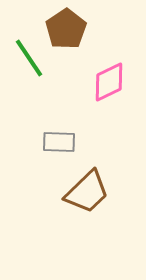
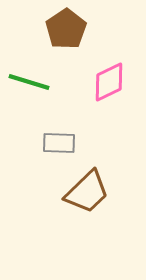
green line: moved 24 px down; rotated 39 degrees counterclockwise
gray rectangle: moved 1 px down
